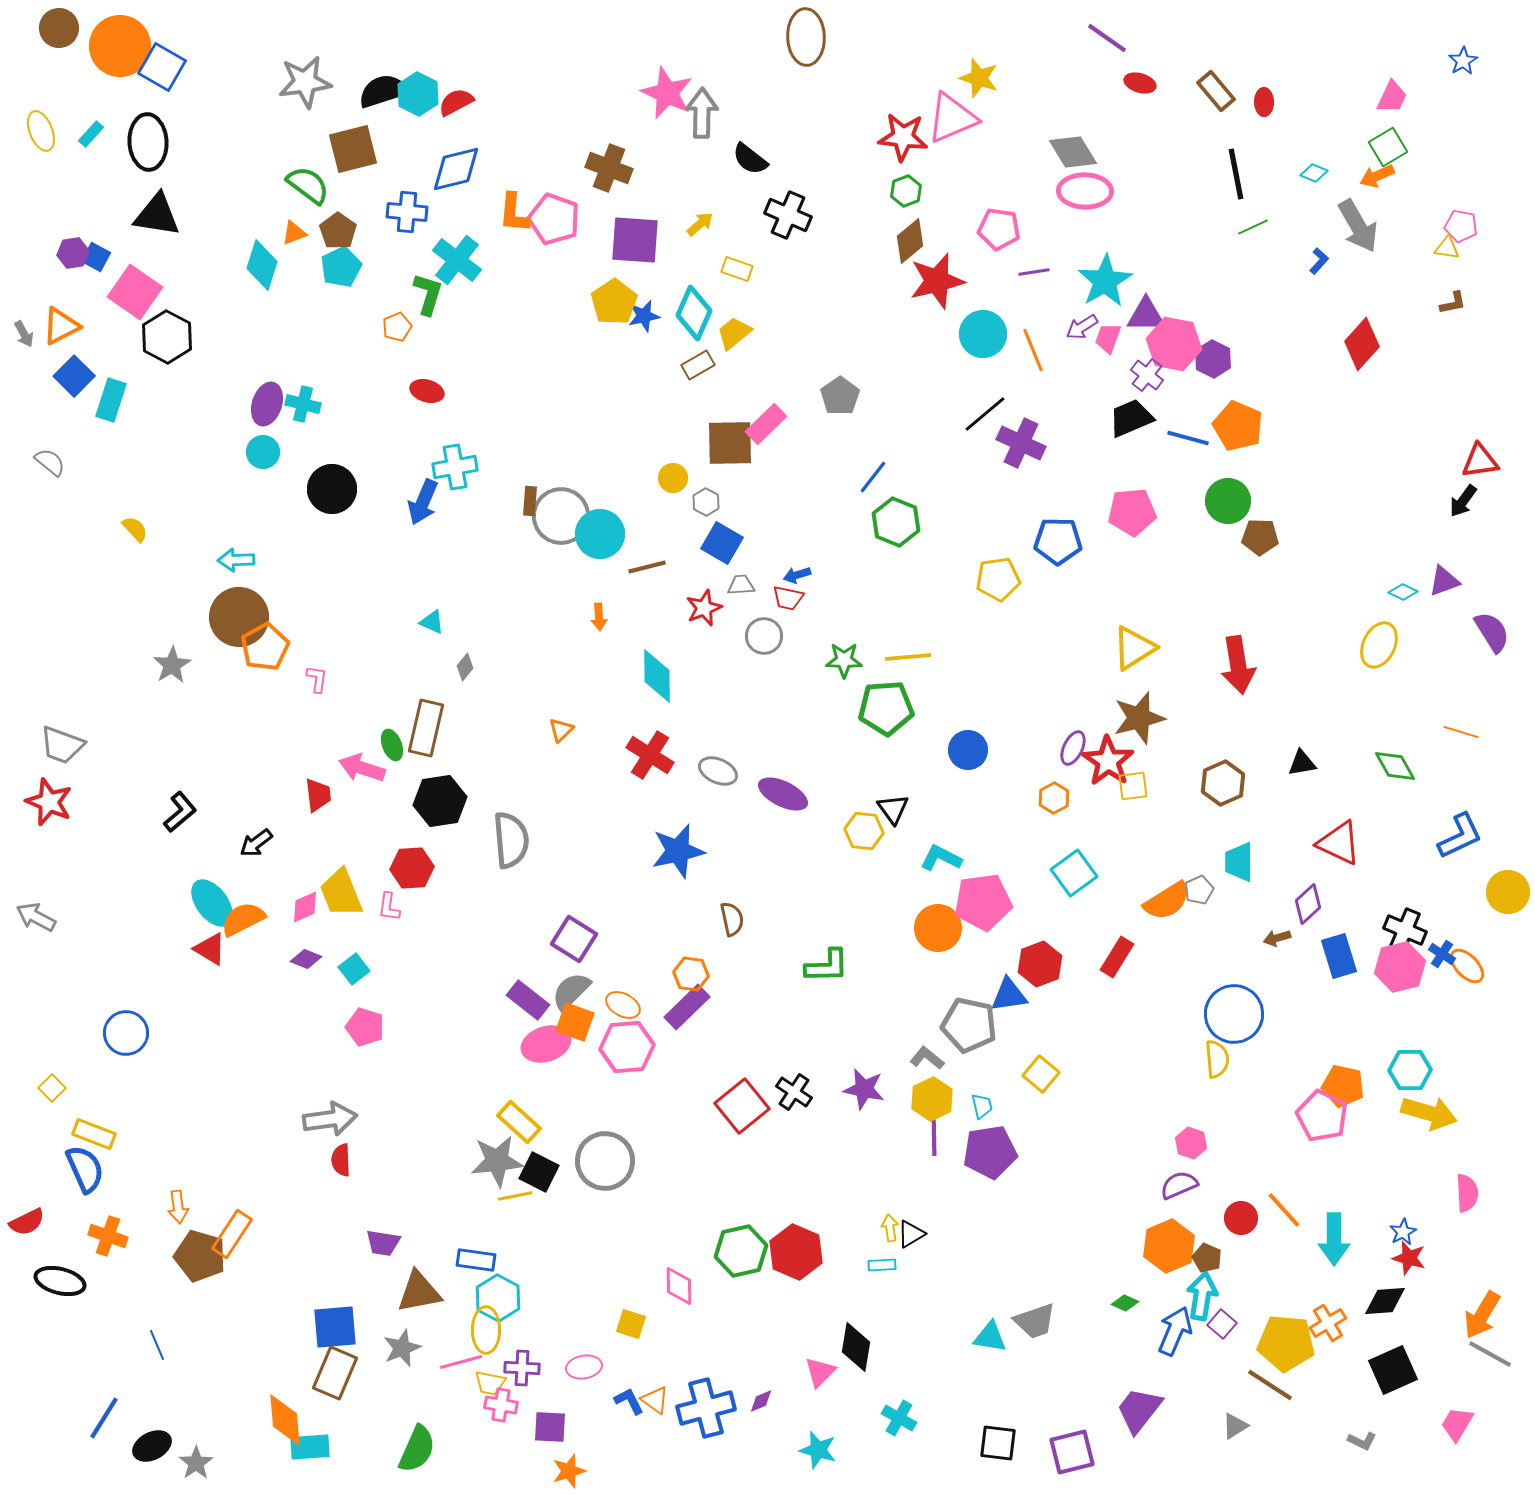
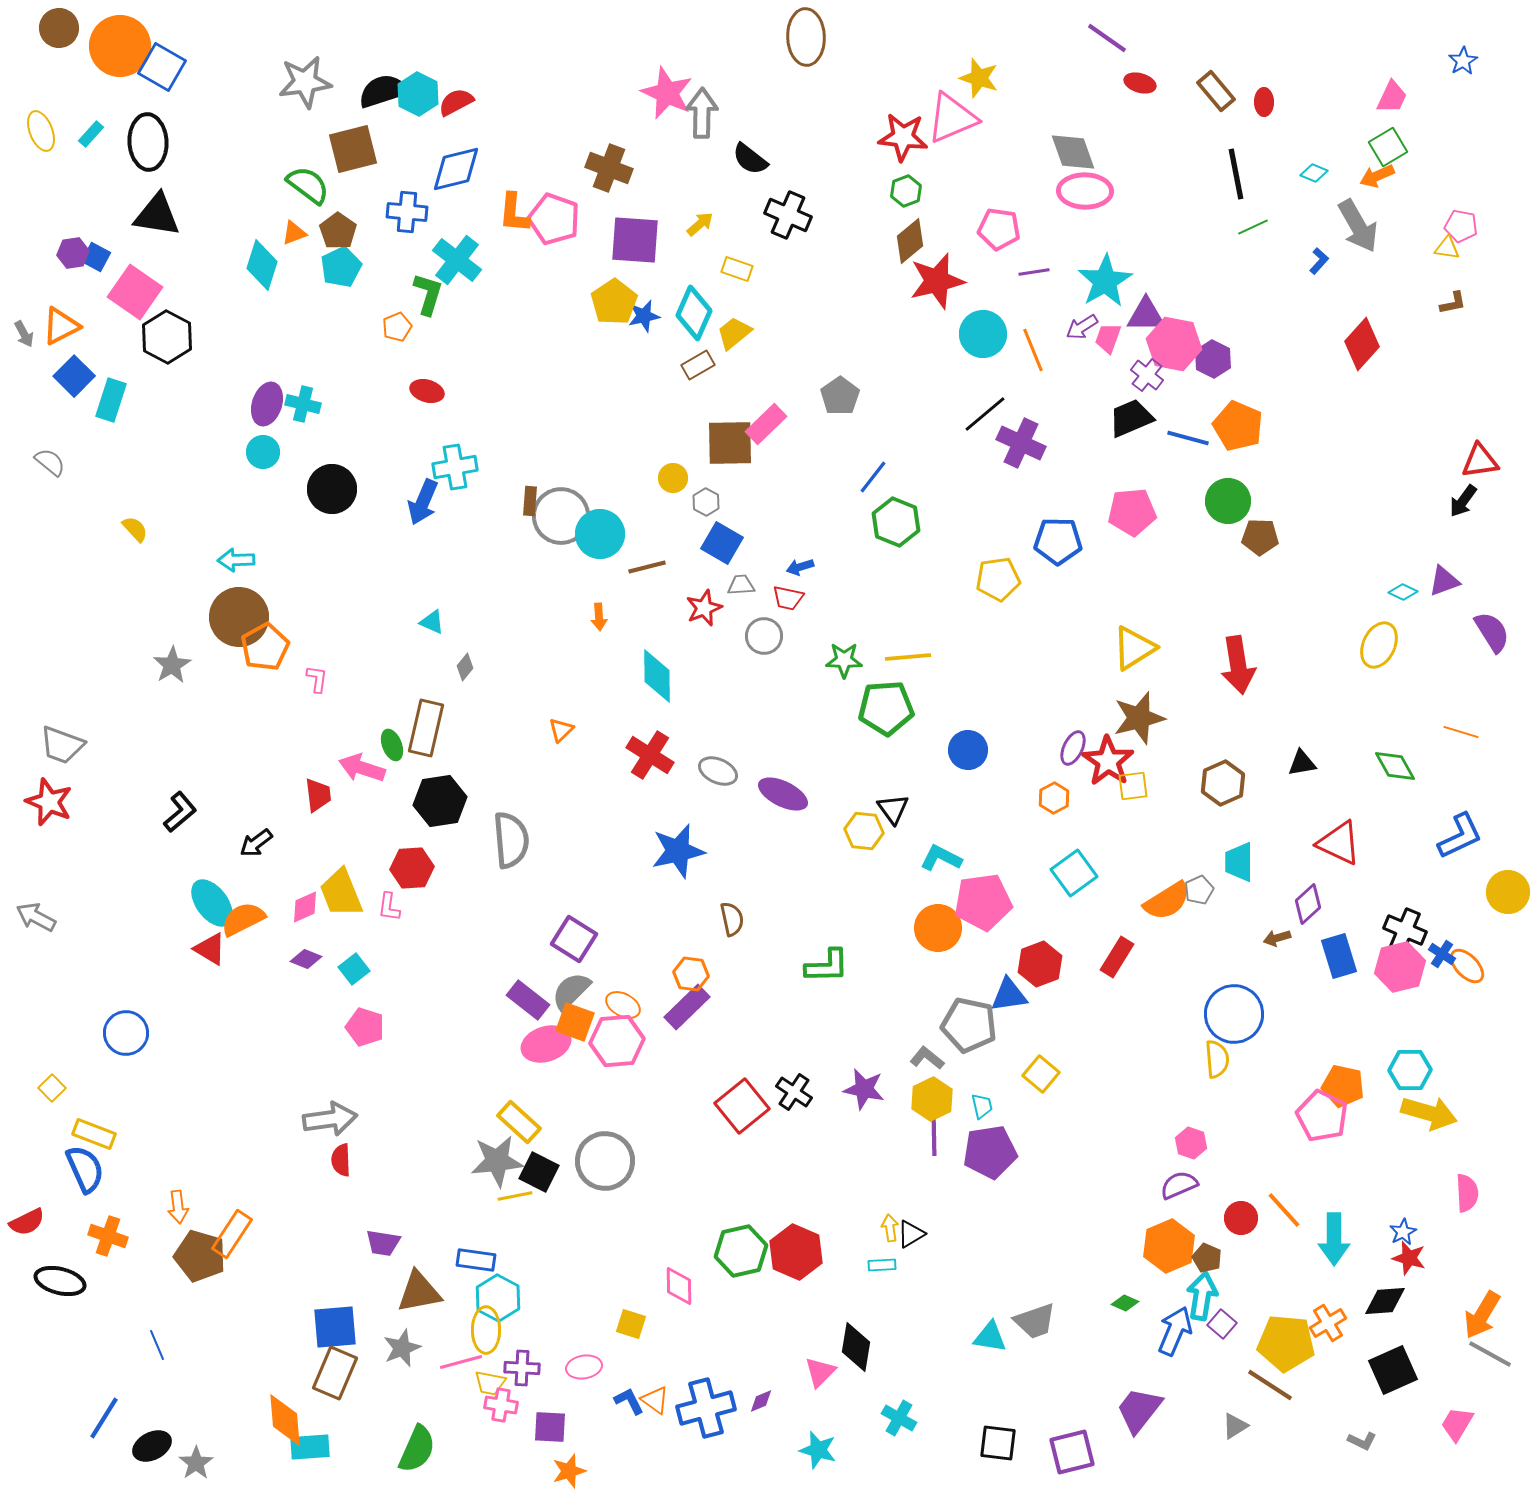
gray diamond at (1073, 152): rotated 12 degrees clockwise
blue arrow at (797, 575): moved 3 px right, 8 px up
pink hexagon at (627, 1047): moved 10 px left, 6 px up
